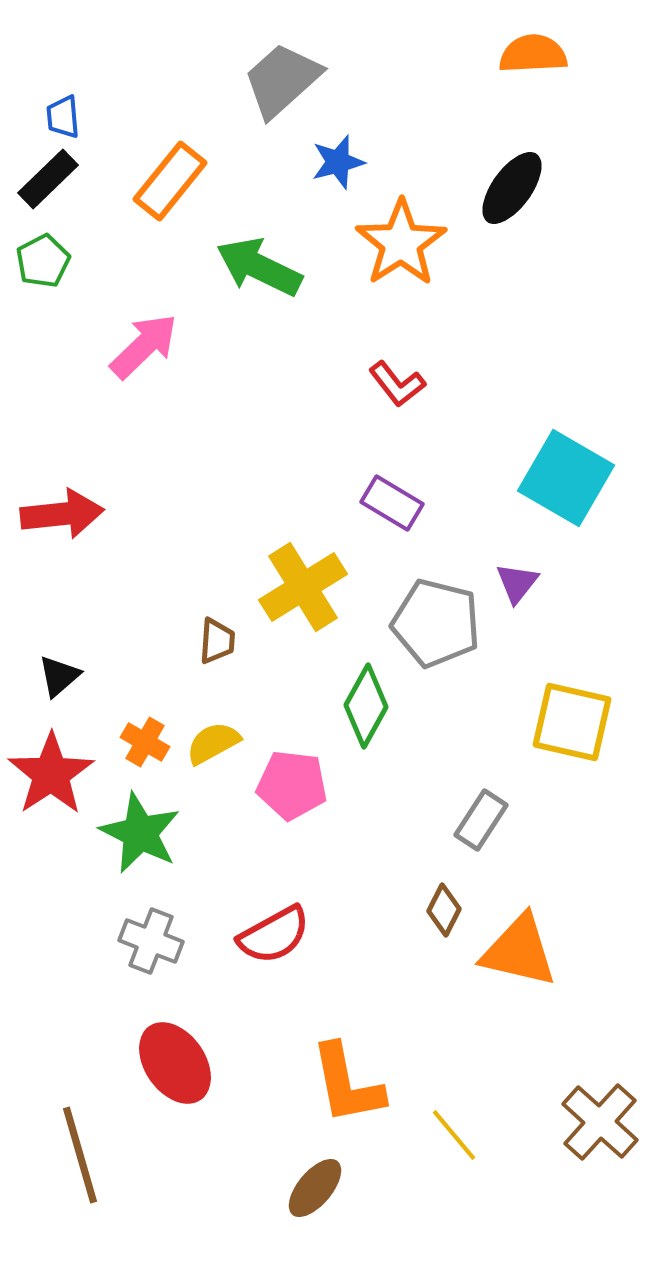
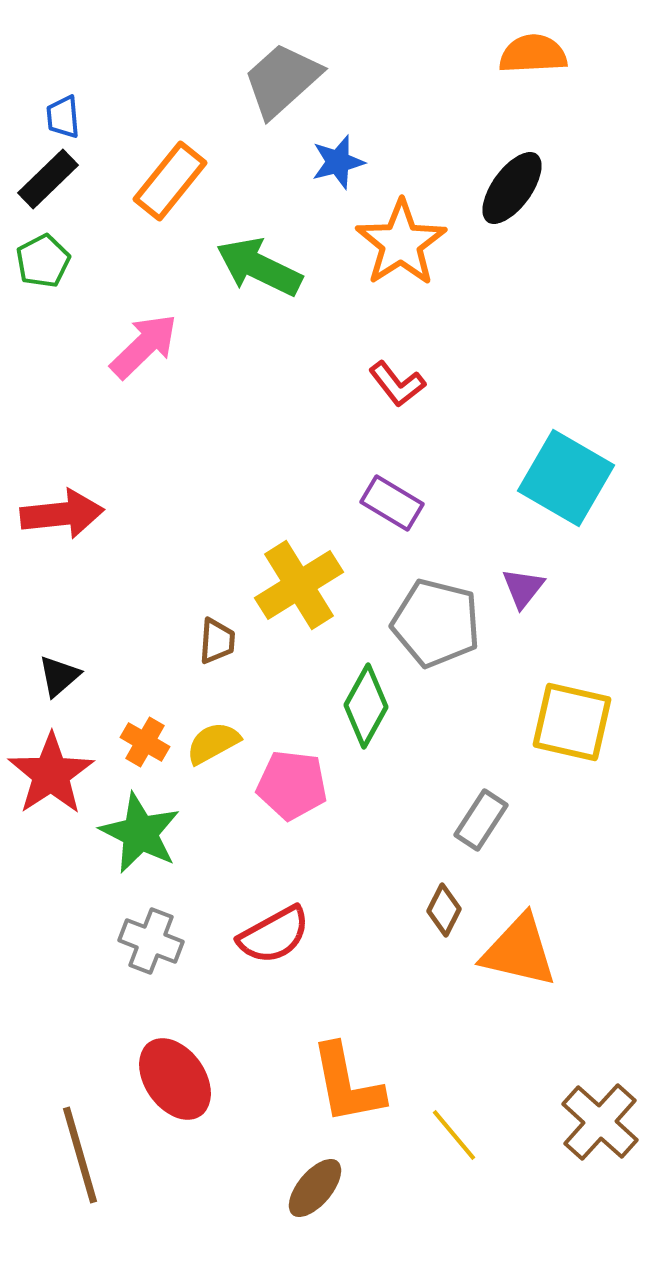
purple triangle: moved 6 px right, 5 px down
yellow cross: moved 4 px left, 2 px up
red ellipse: moved 16 px down
